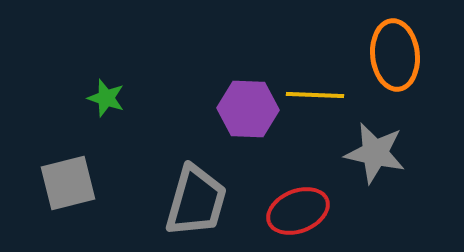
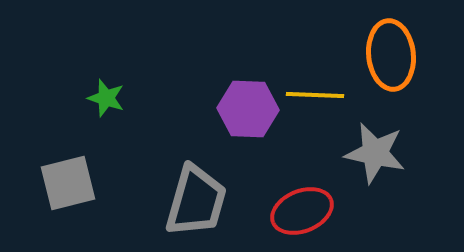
orange ellipse: moved 4 px left
red ellipse: moved 4 px right
